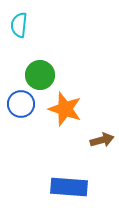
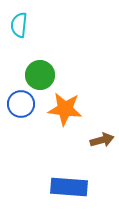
orange star: rotated 12 degrees counterclockwise
